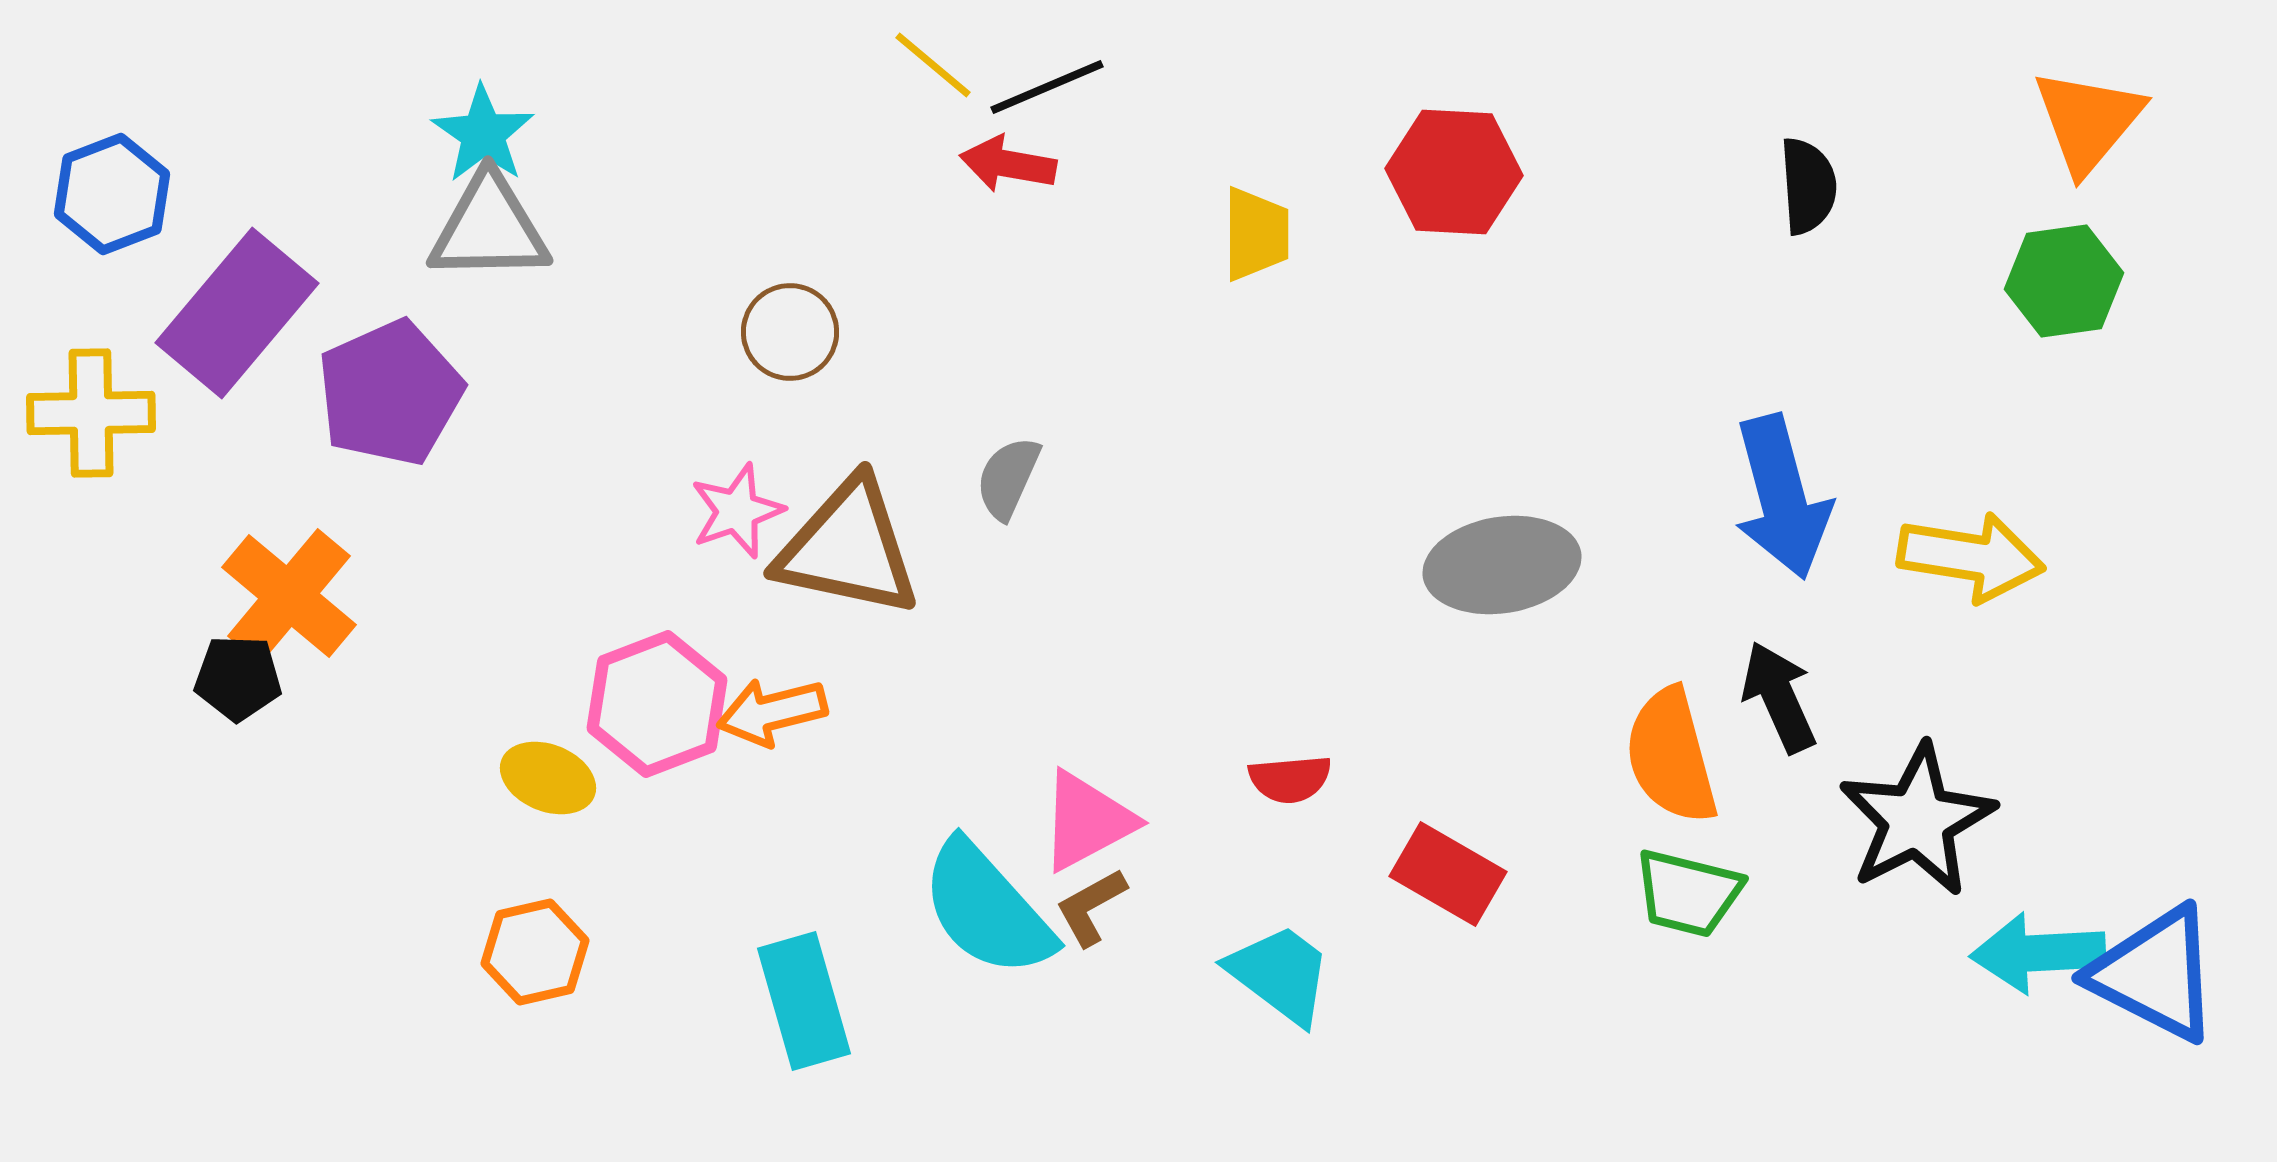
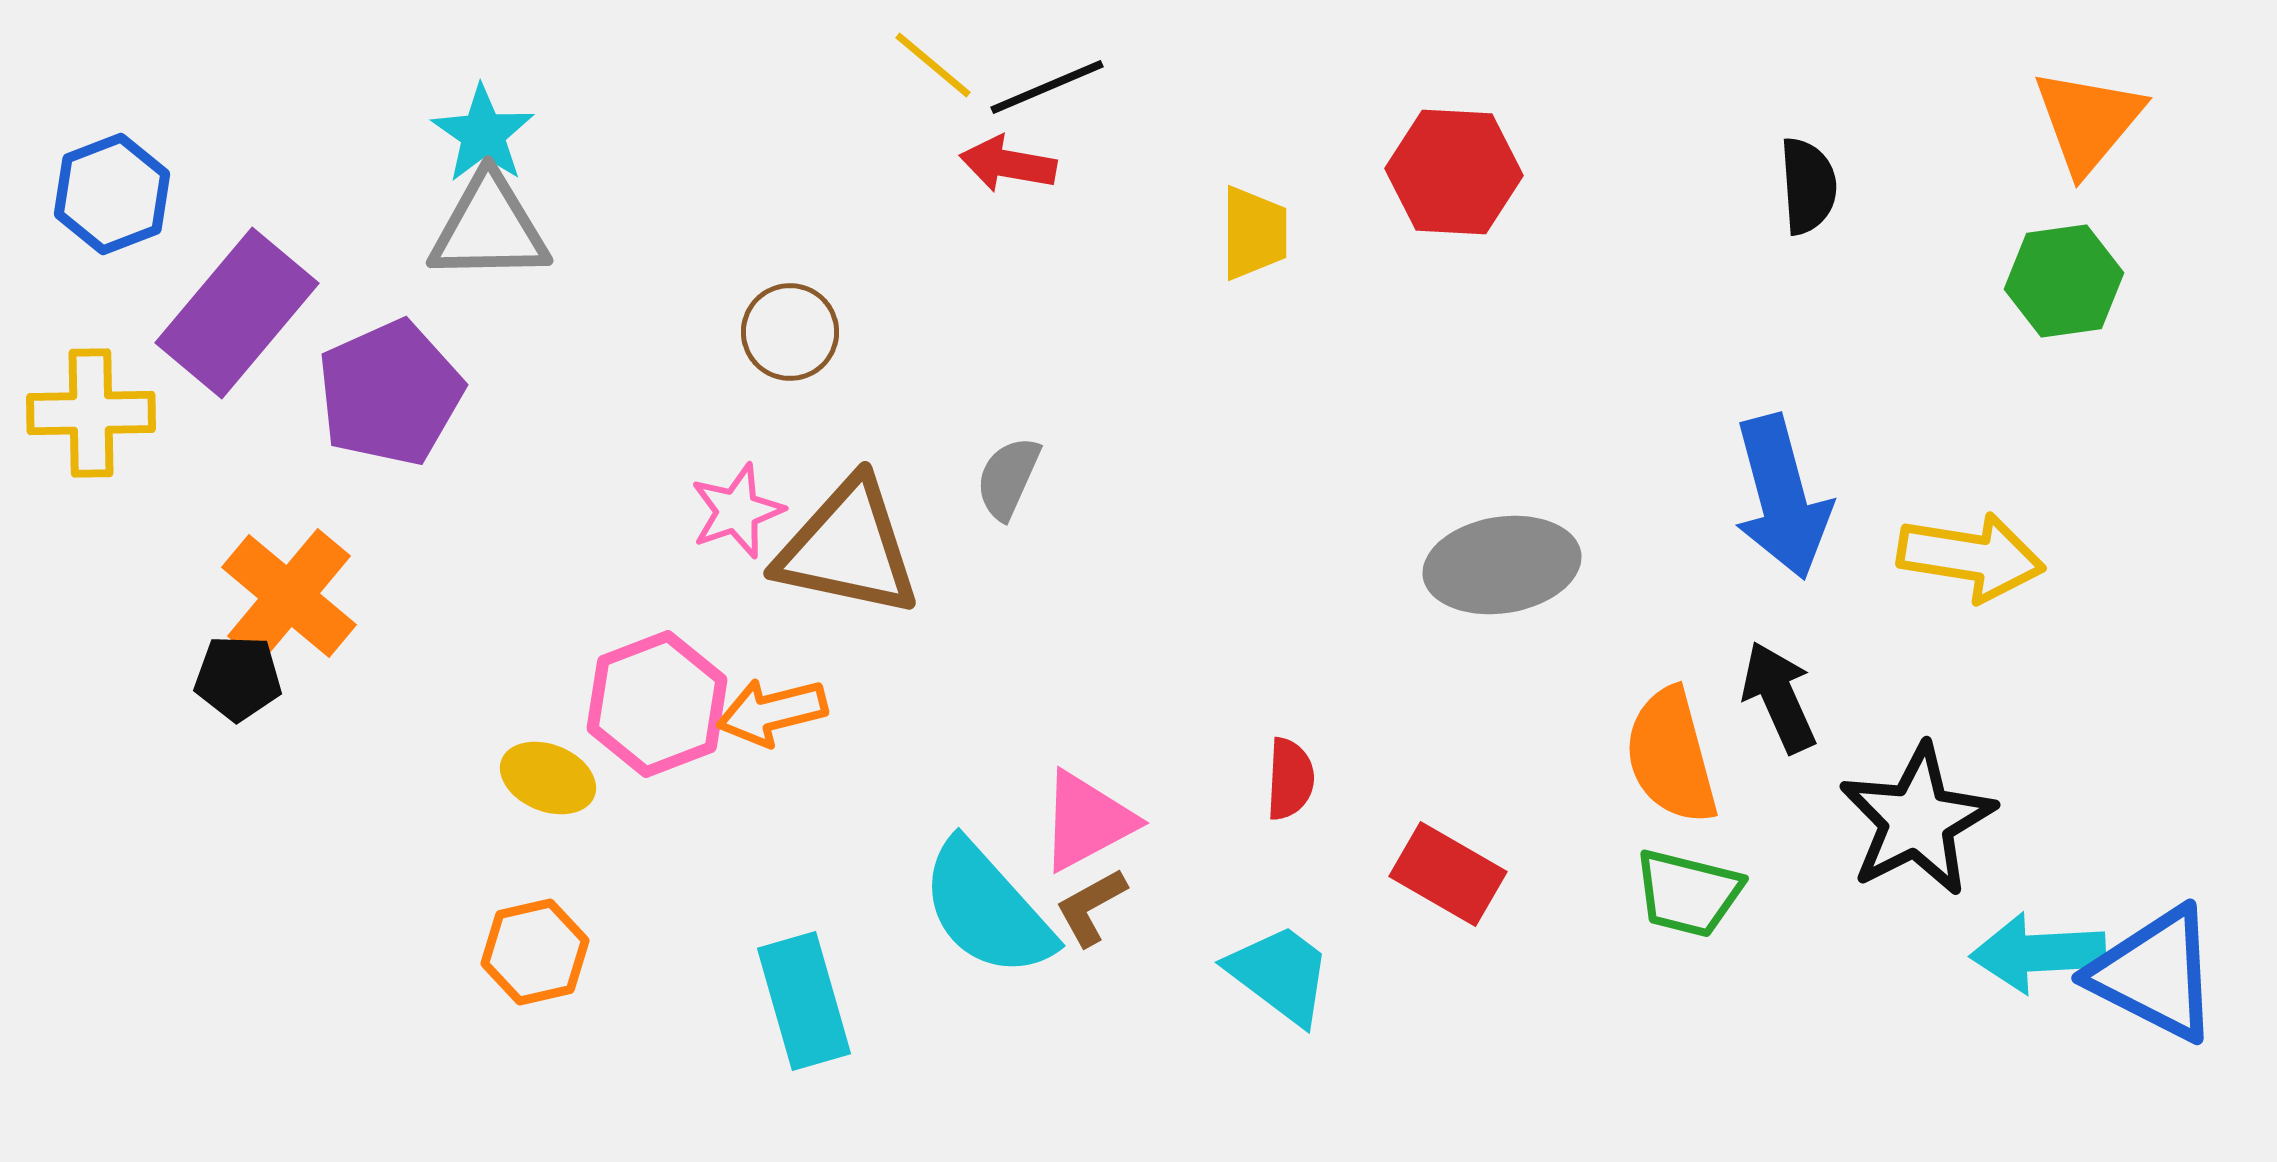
yellow trapezoid: moved 2 px left, 1 px up
red semicircle: rotated 82 degrees counterclockwise
